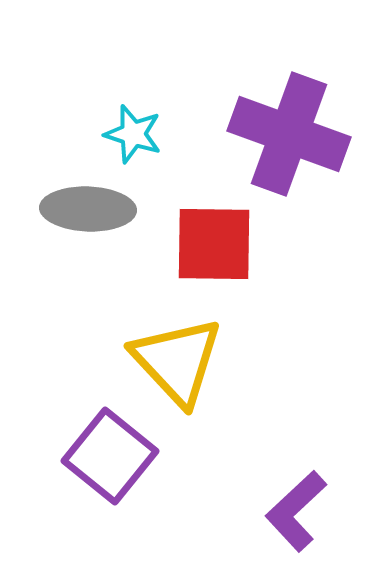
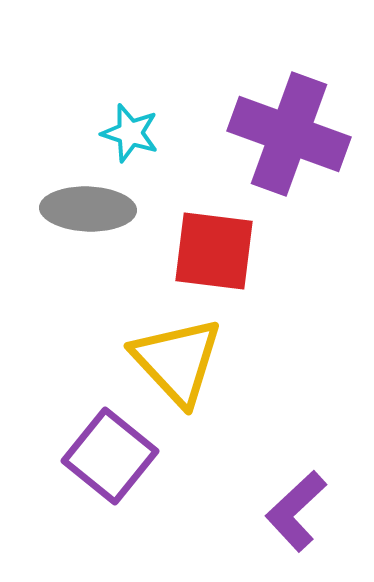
cyan star: moved 3 px left, 1 px up
red square: moved 7 px down; rotated 6 degrees clockwise
